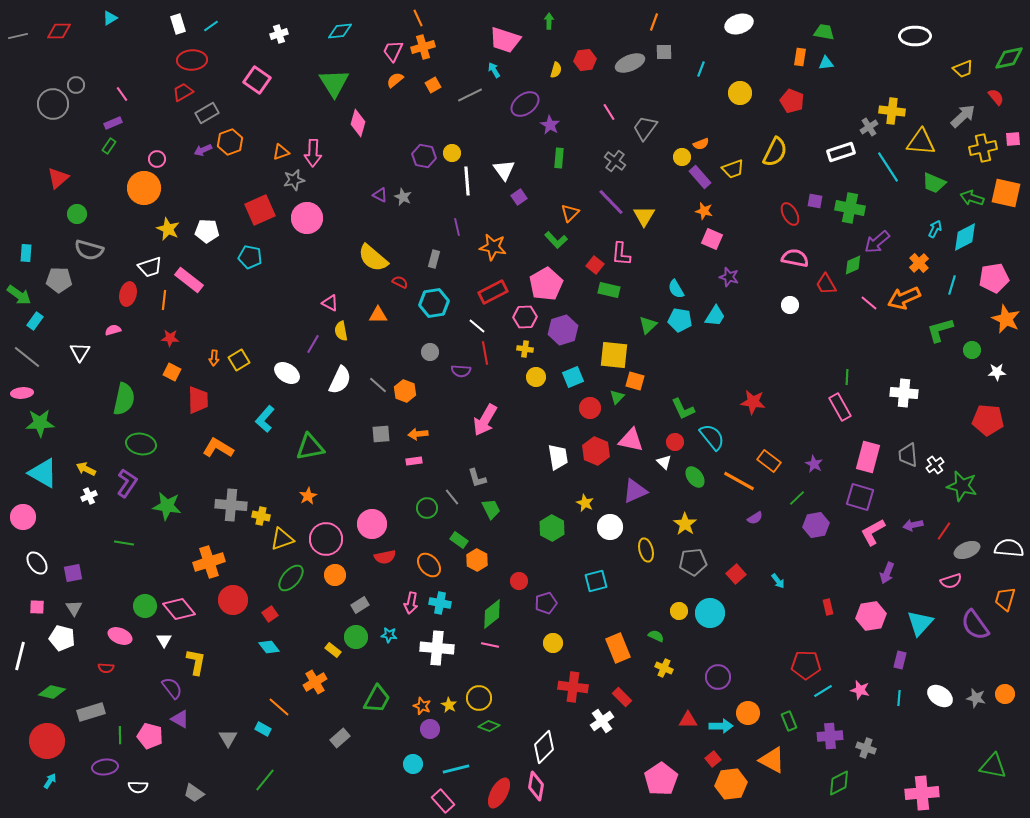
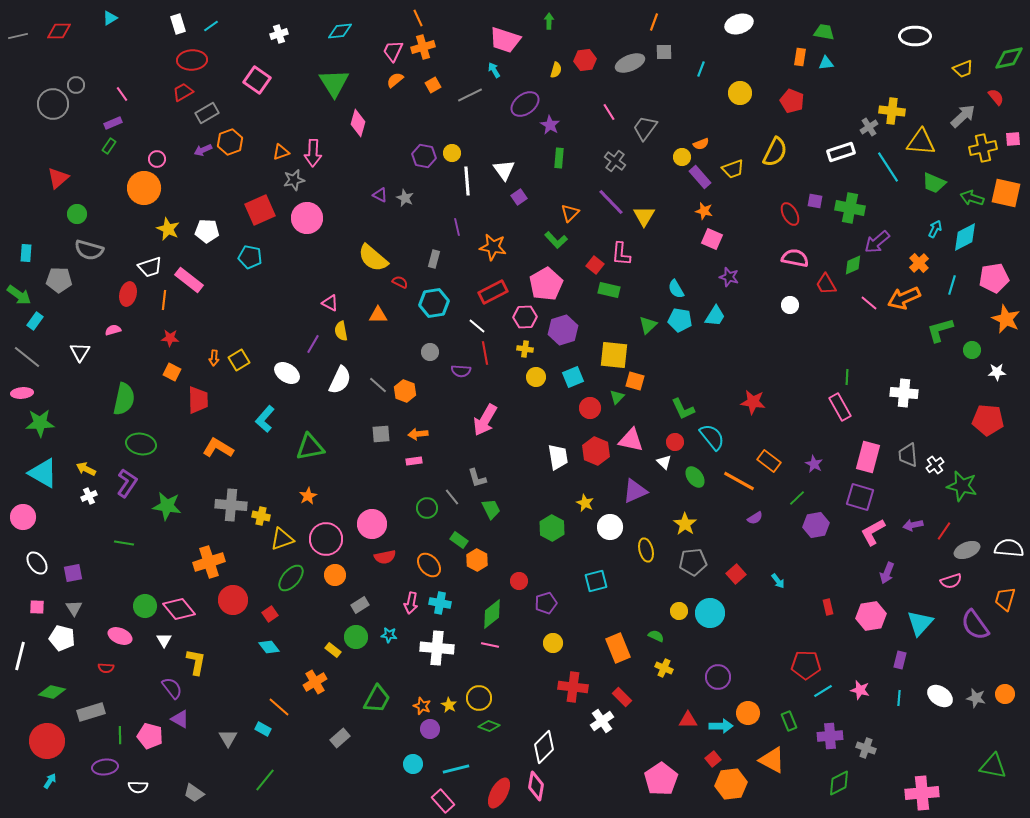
gray star at (403, 197): moved 2 px right, 1 px down
